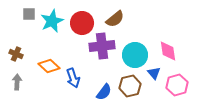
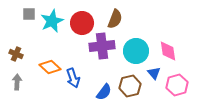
brown semicircle: rotated 30 degrees counterclockwise
cyan circle: moved 1 px right, 4 px up
orange diamond: moved 1 px right, 1 px down
